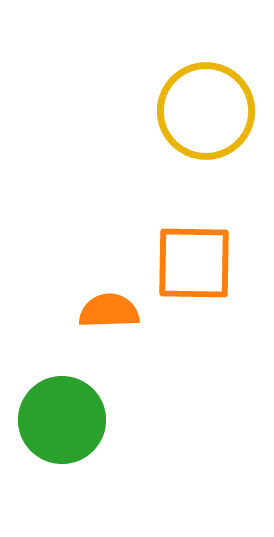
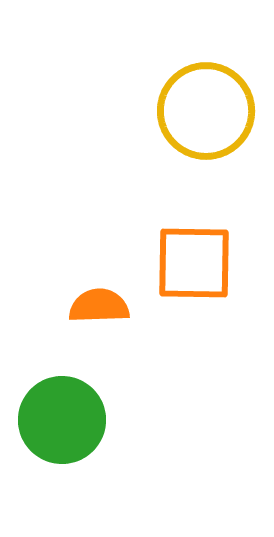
orange semicircle: moved 10 px left, 5 px up
